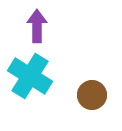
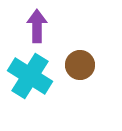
brown circle: moved 12 px left, 30 px up
